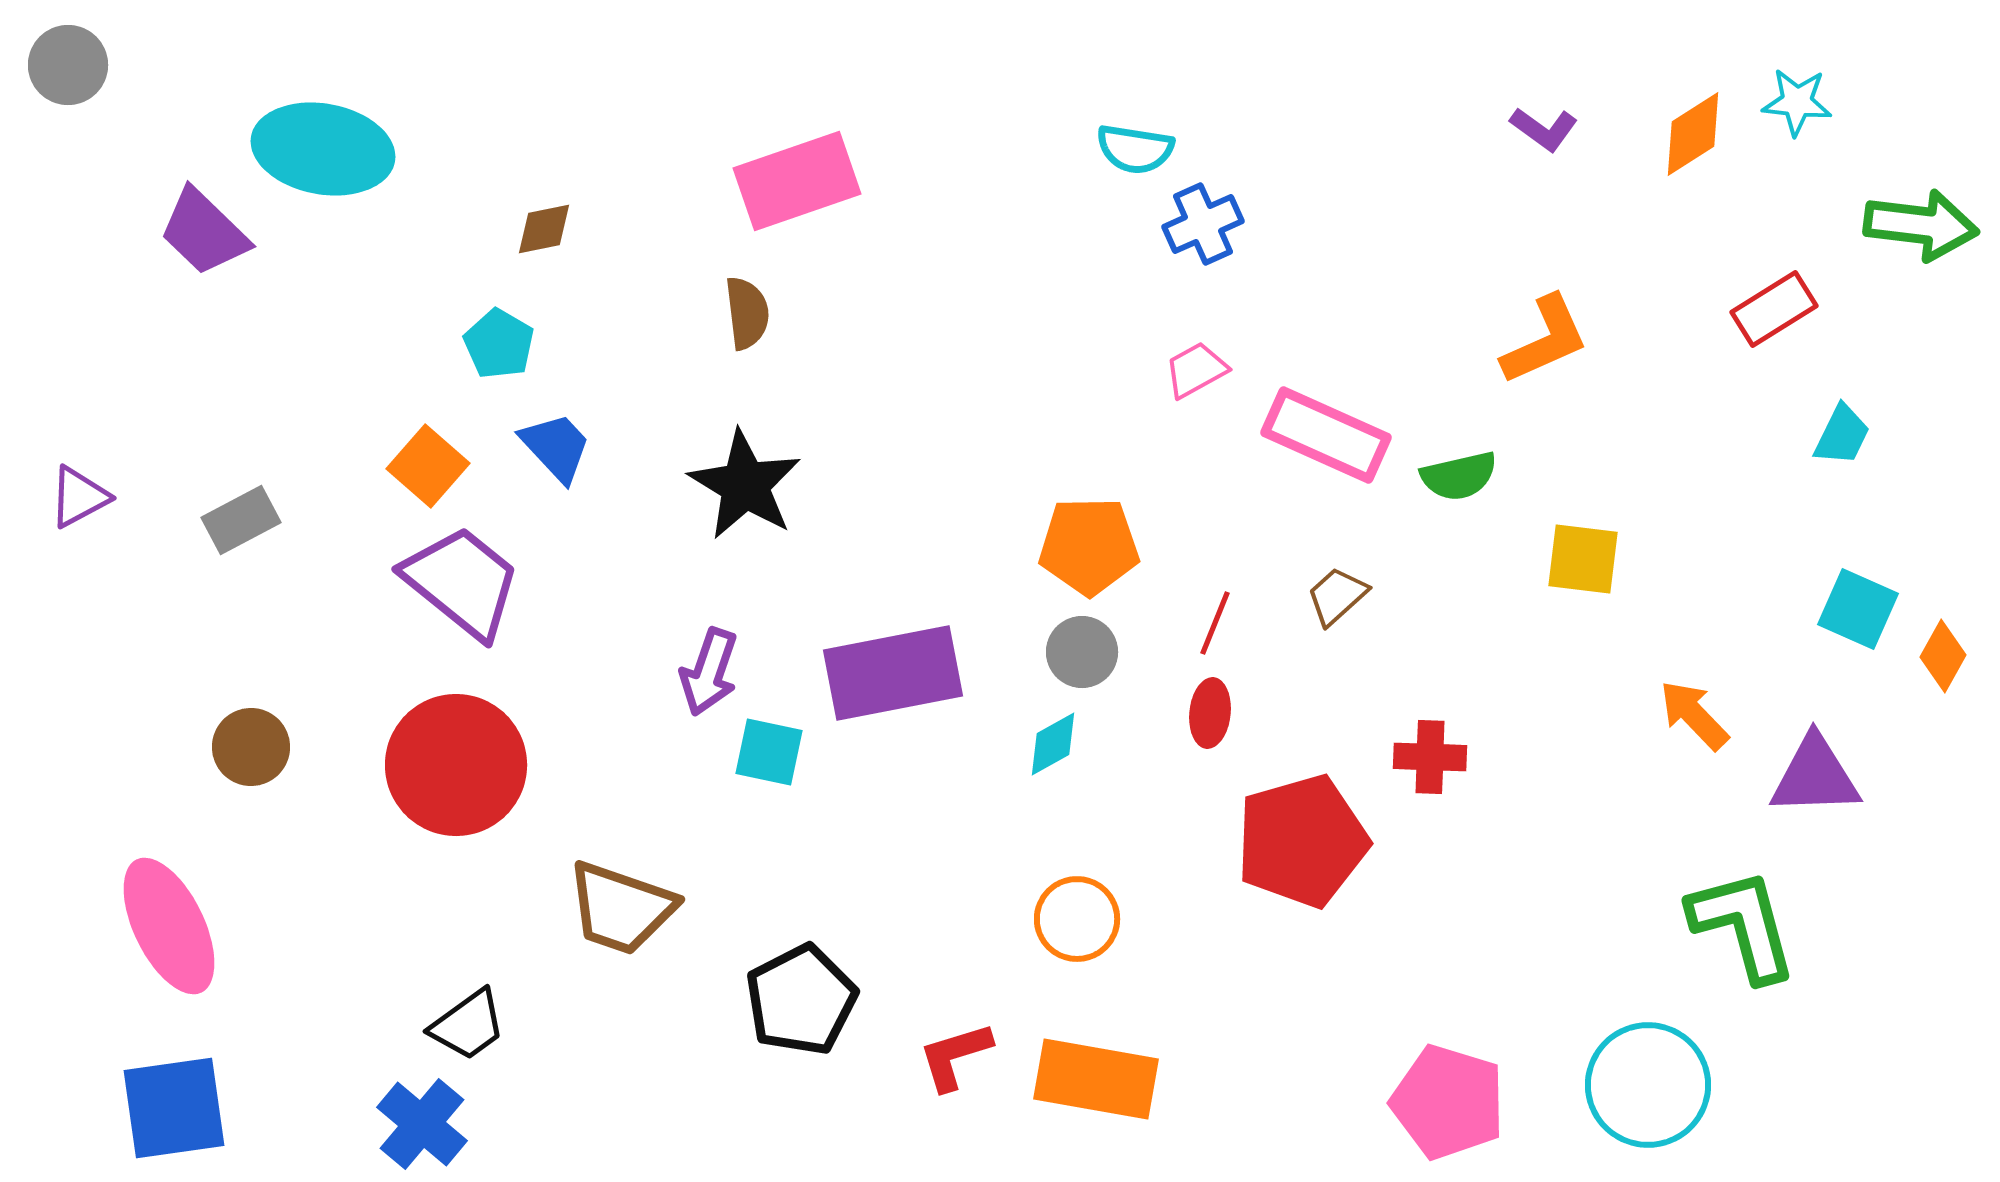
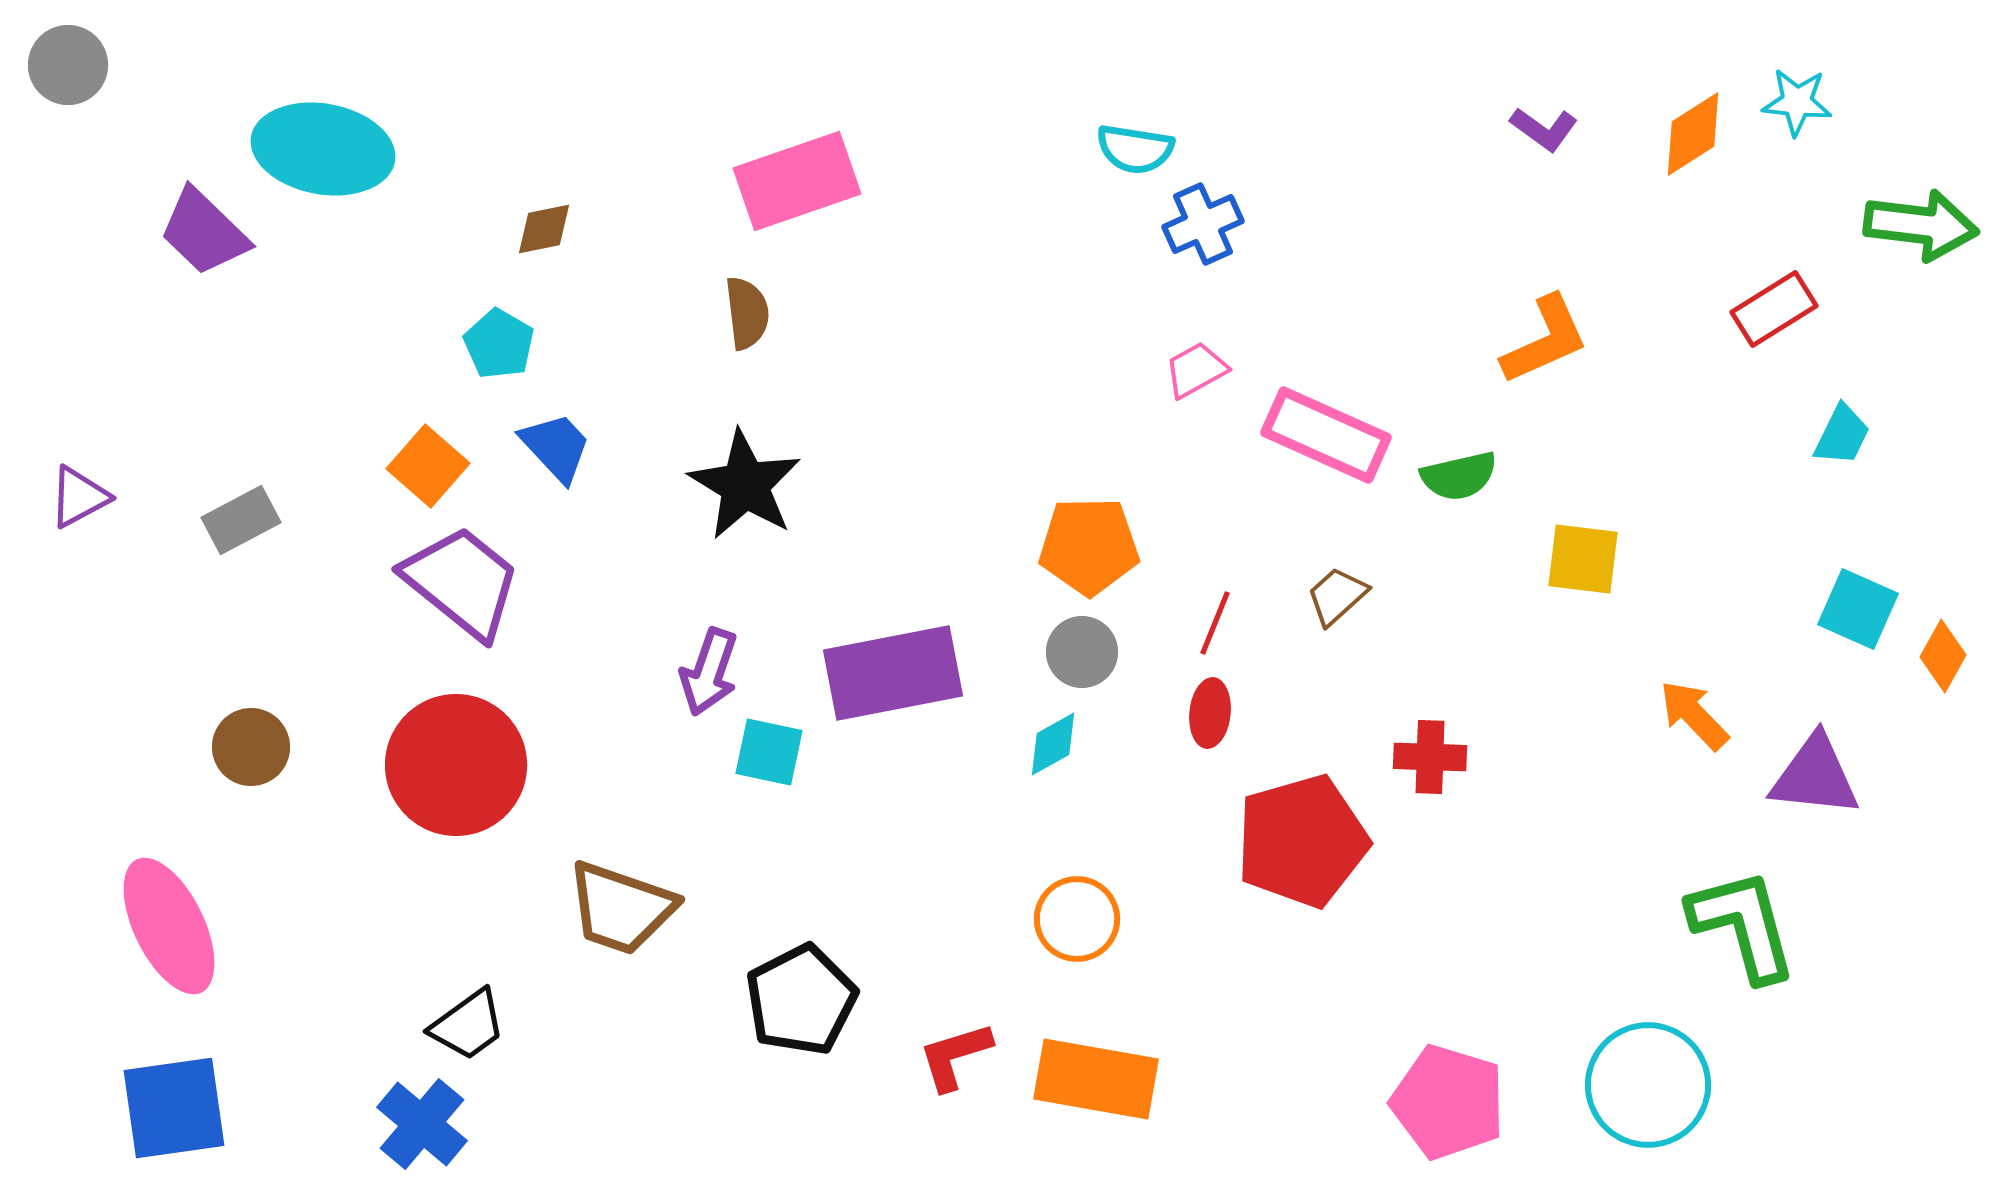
purple triangle at (1815, 776): rotated 8 degrees clockwise
